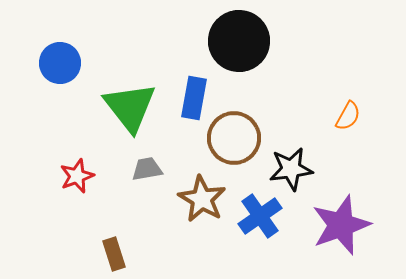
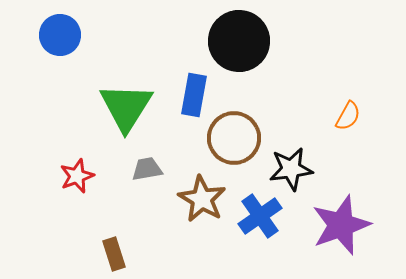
blue circle: moved 28 px up
blue rectangle: moved 3 px up
green triangle: moved 4 px left; rotated 10 degrees clockwise
